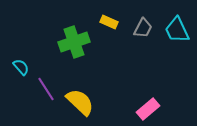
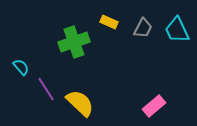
yellow semicircle: moved 1 px down
pink rectangle: moved 6 px right, 3 px up
